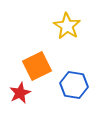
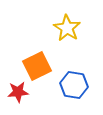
yellow star: moved 2 px down
red star: moved 2 px left, 1 px up; rotated 20 degrees clockwise
